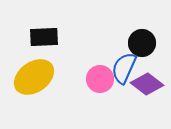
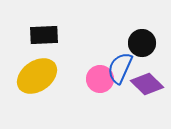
black rectangle: moved 2 px up
blue semicircle: moved 4 px left
yellow ellipse: moved 3 px right, 1 px up
purple diamond: rotated 8 degrees clockwise
